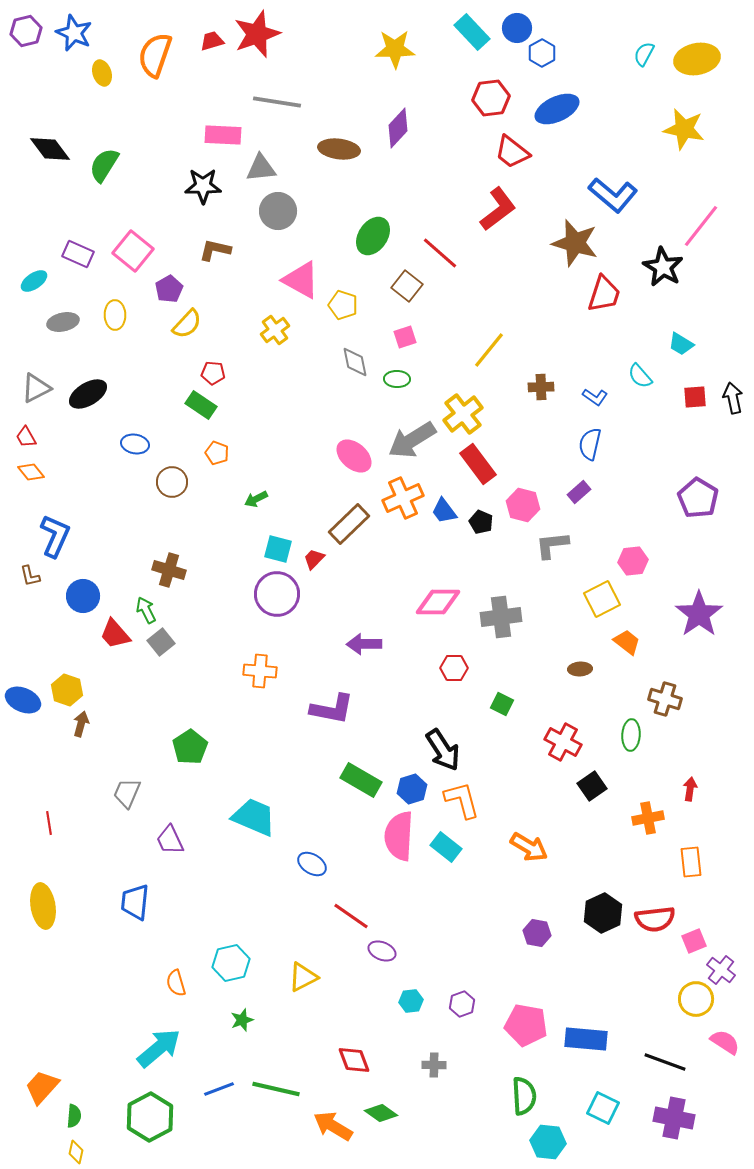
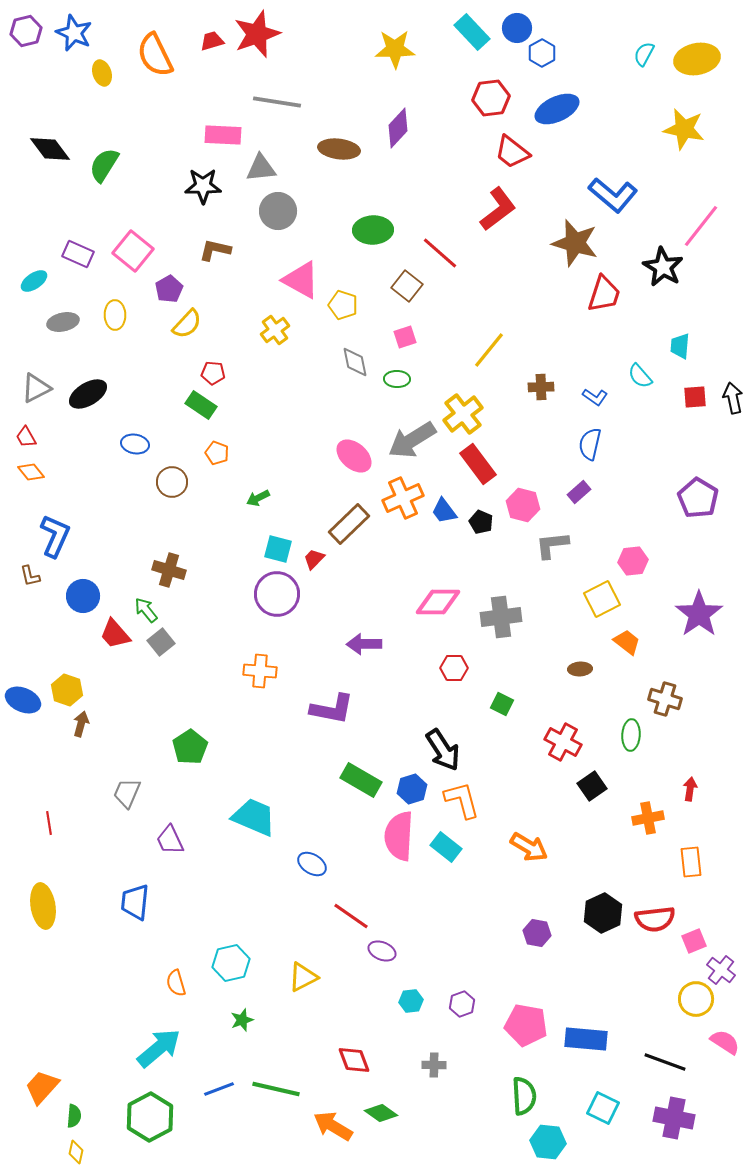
orange semicircle at (155, 55): rotated 45 degrees counterclockwise
green ellipse at (373, 236): moved 6 px up; rotated 54 degrees clockwise
cyan trapezoid at (681, 344): moved 1 px left, 2 px down; rotated 64 degrees clockwise
green arrow at (256, 499): moved 2 px right, 1 px up
green arrow at (146, 610): rotated 12 degrees counterclockwise
